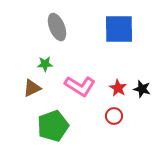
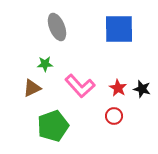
pink L-shape: rotated 16 degrees clockwise
